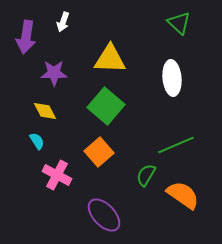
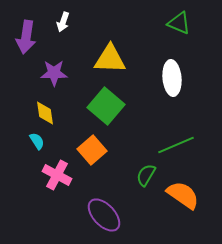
green triangle: rotated 20 degrees counterclockwise
yellow diamond: moved 2 px down; rotated 20 degrees clockwise
orange square: moved 7 px left, 2 px up
